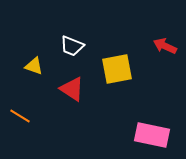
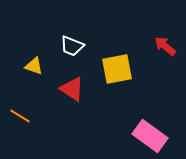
red arrow: rotated 15 degrees clockwise
pink rectangle: moved 2 px left, 1 px down; rotated 24 degrees clockwise
